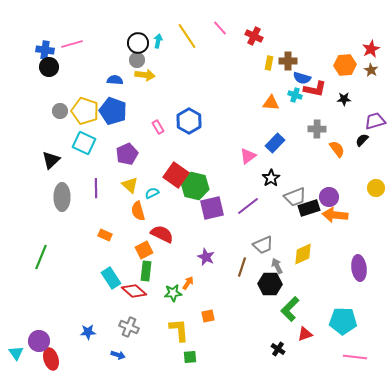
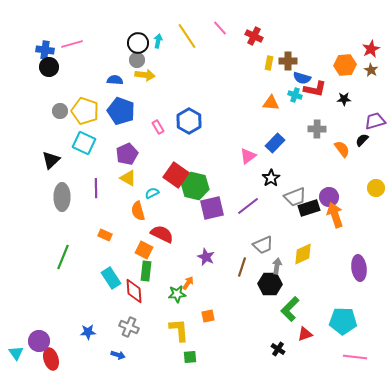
blue pentagon at (113, 111): moved 8 px right
orange semicircle at (337, 149): moved 5 px right
yellow triangle at (130, 185): moved 2 px left, 7 px up; rotated 12 degrees counterclockwise
orange arrow at (335, 215): rotated 65 degrees clockwise
orange square at (144, 250): rotated 36 degrees counterclockwise
green line at (41, 257): moved 22 px right
gray arrow at (277, 266): rotated 35 degrees clockwise
red diamond at (134, 291): rotated 45 degrees clockwise
green star at (173, 293): moved 4 px right, 1 px down
